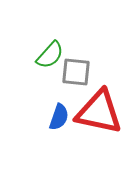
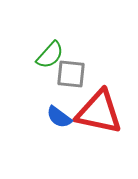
gray square: moved 5 px left, 2 px down
blue semicircle: rotated 108 degrees clockwise
